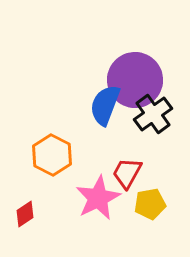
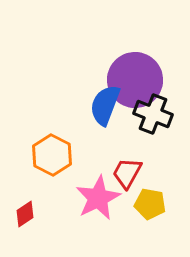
black cross: rotated 33 degrees counterclockwise
yellow pentagon: rotated 20 degrees clockwise
